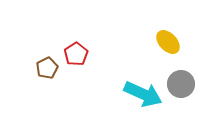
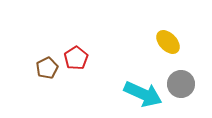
red pentagon: moved 4 px down
